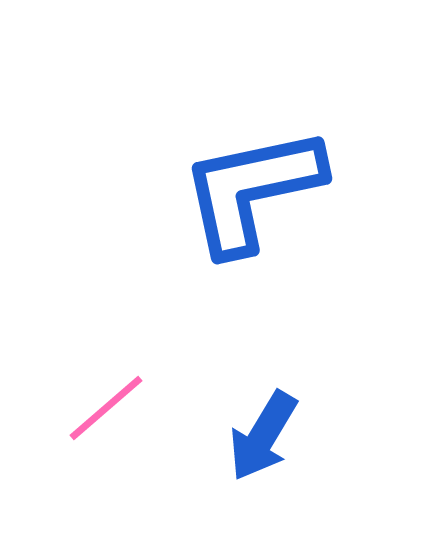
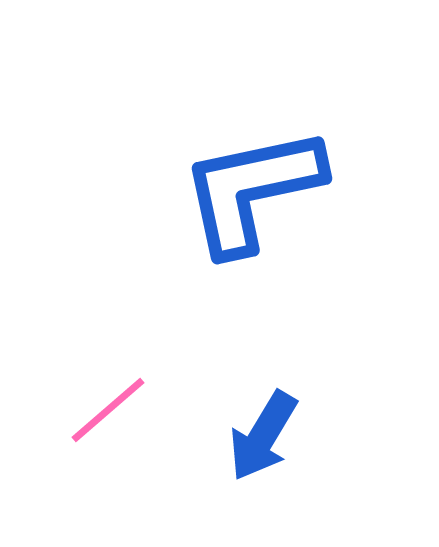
pink line: moved 2 px right, 2 px down
